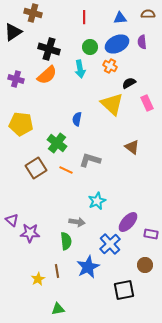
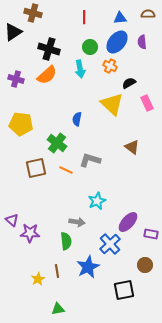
blue ellipse: moved 2 px up; rotated 25 degrees counterclockwise
brown square: rotated 20 degrees clockwise
